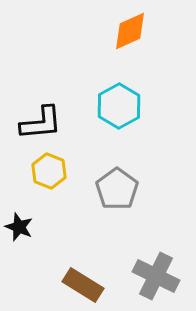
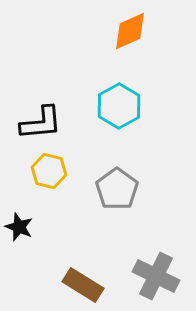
yellow hexagon: rotated 8 degrees counterclockwise
